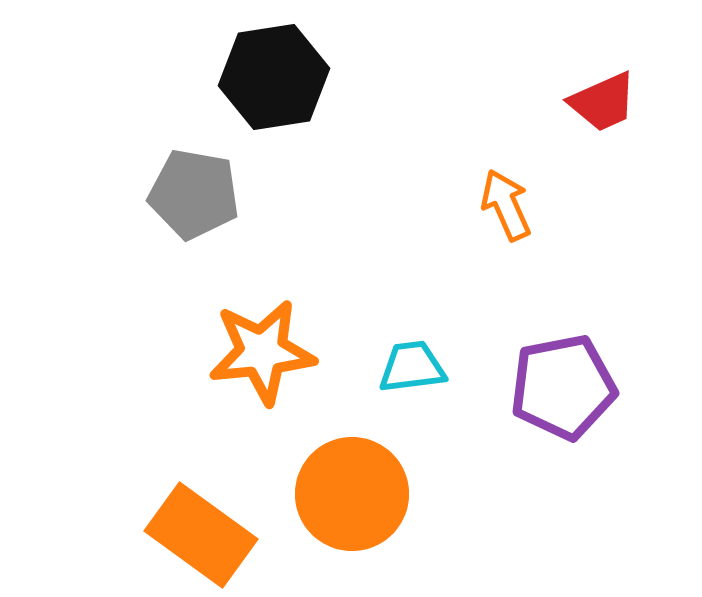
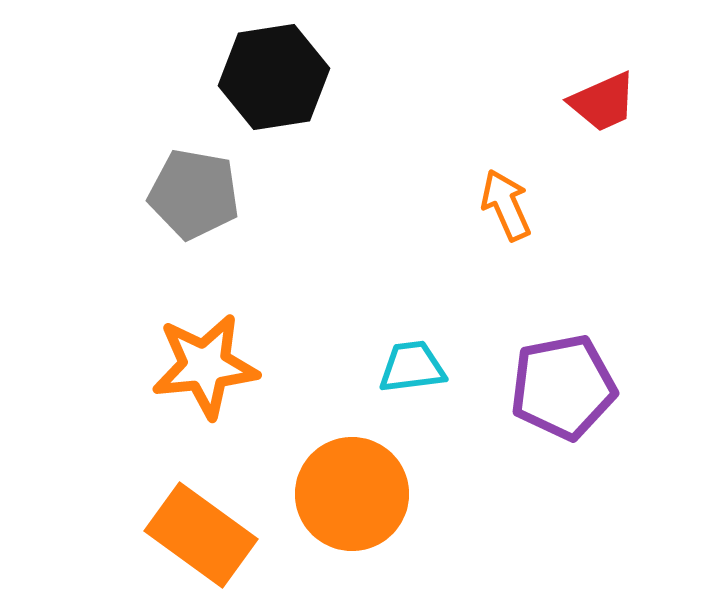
orange star: moved 57 px left, 14 px down
